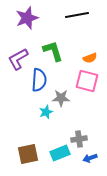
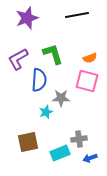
green L-shape: moved 3 px down
brown square: moved 12 px up
